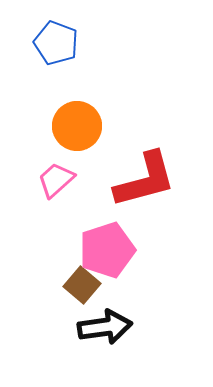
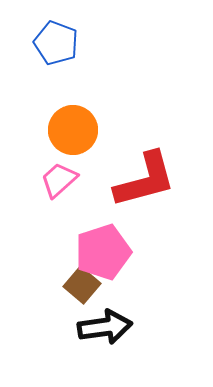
orange circle: moved 4 px left, 4 px down
pink trapezoid: moved 3 px right
pink pentagon: moved 4 px left, 2 px down
